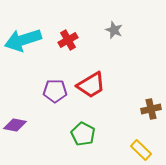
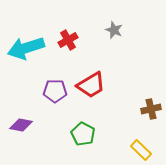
cyan arrow: moved 3 px right, 8 px down
purple diamond: moved 6 px right
